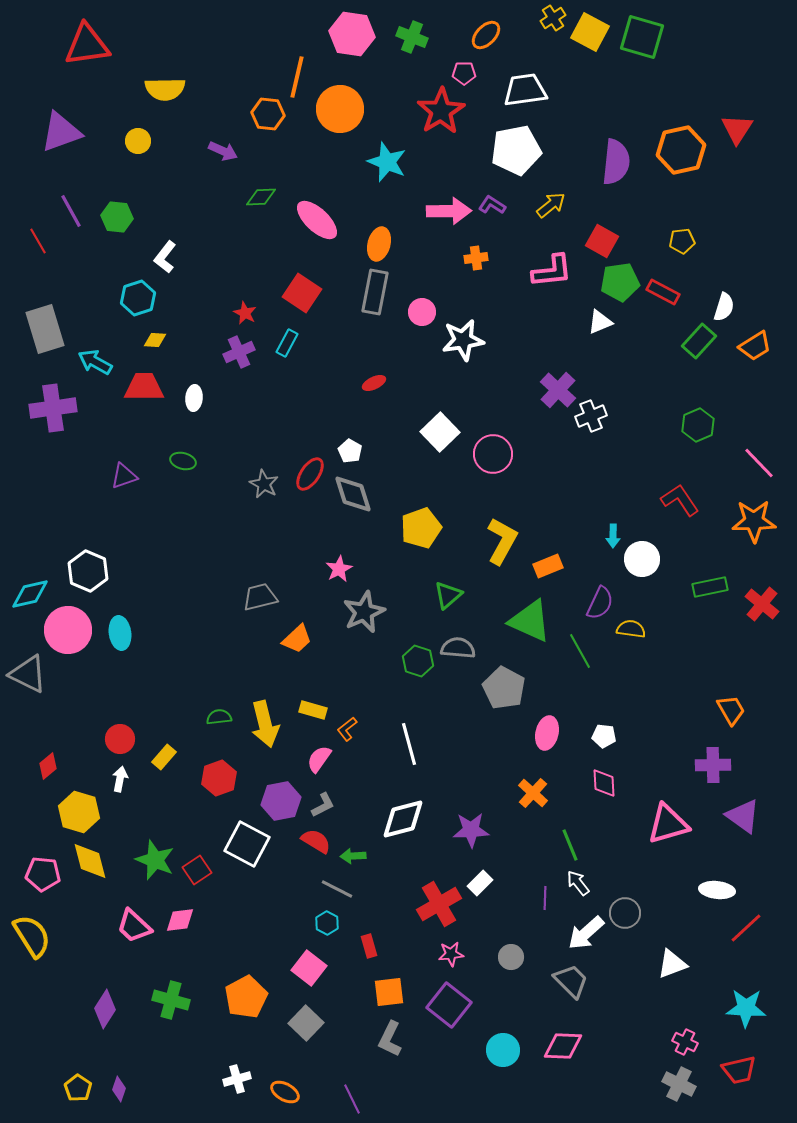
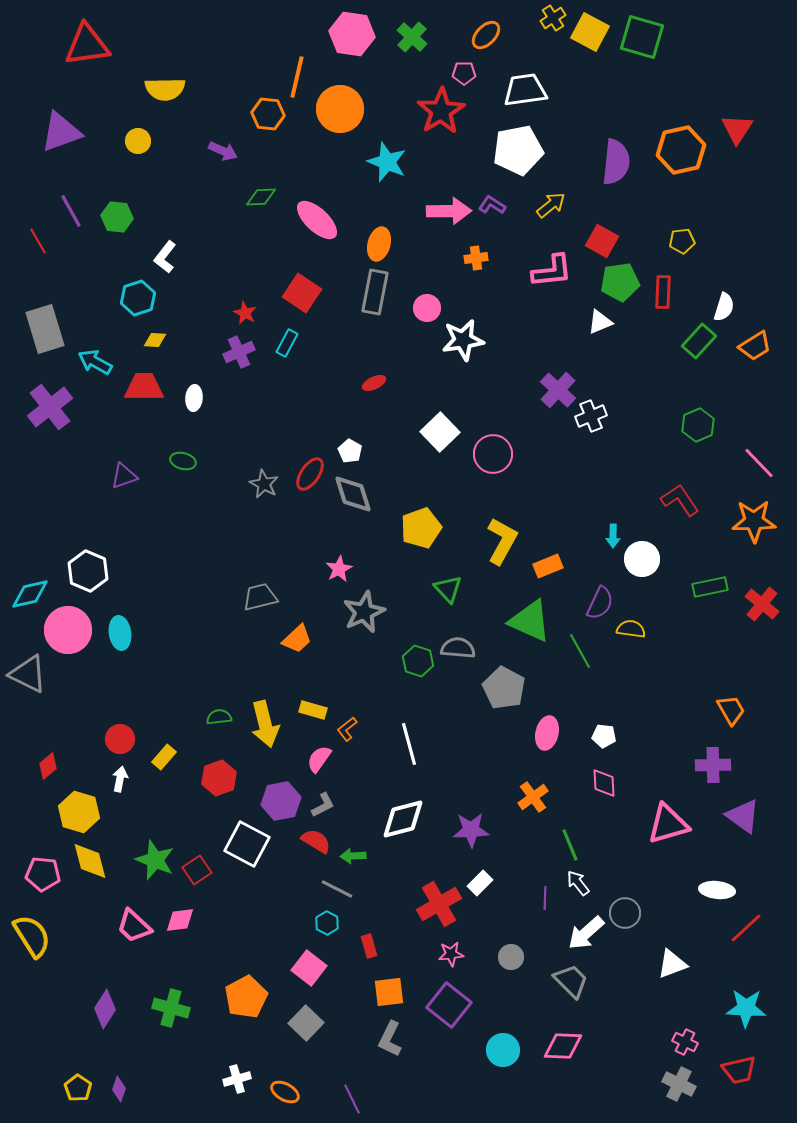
green cross at (412, 37): rotated 20 degrees clockwise
white pentagon at (516, 150): moved 2 px right
red rectangle at (663, 292): rotated 64 degrees clockwise
pink circle at (422, 312): moved 5 px right, 4 px up
purple cross at (53, 408): moved 3 px left, 1 px up; rotated 30 degrees counterclockwise
green triangle at (448, 595): moved 6 px up; rotated 32 degrees counterclockwise
orange cross at (533, 793): moved 4 px down; rotated 12 degrees clockwise
green cross at (171, 1000): moved 8 px down
